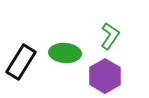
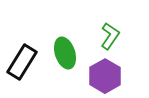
green ellipse: rotated 68 degrees clockwise
black rectangle: moved 1 px right
